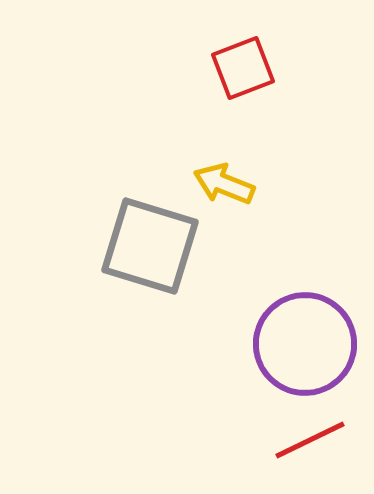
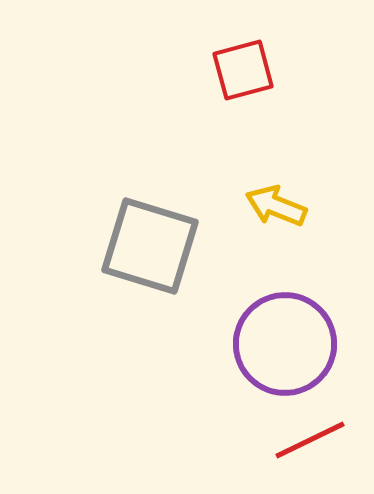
red square: moved 2 px down; rotated 6 degrees clockwise
yellow arrow: moved 52 px right, 22 px down
purple circle: moved 20 px left
